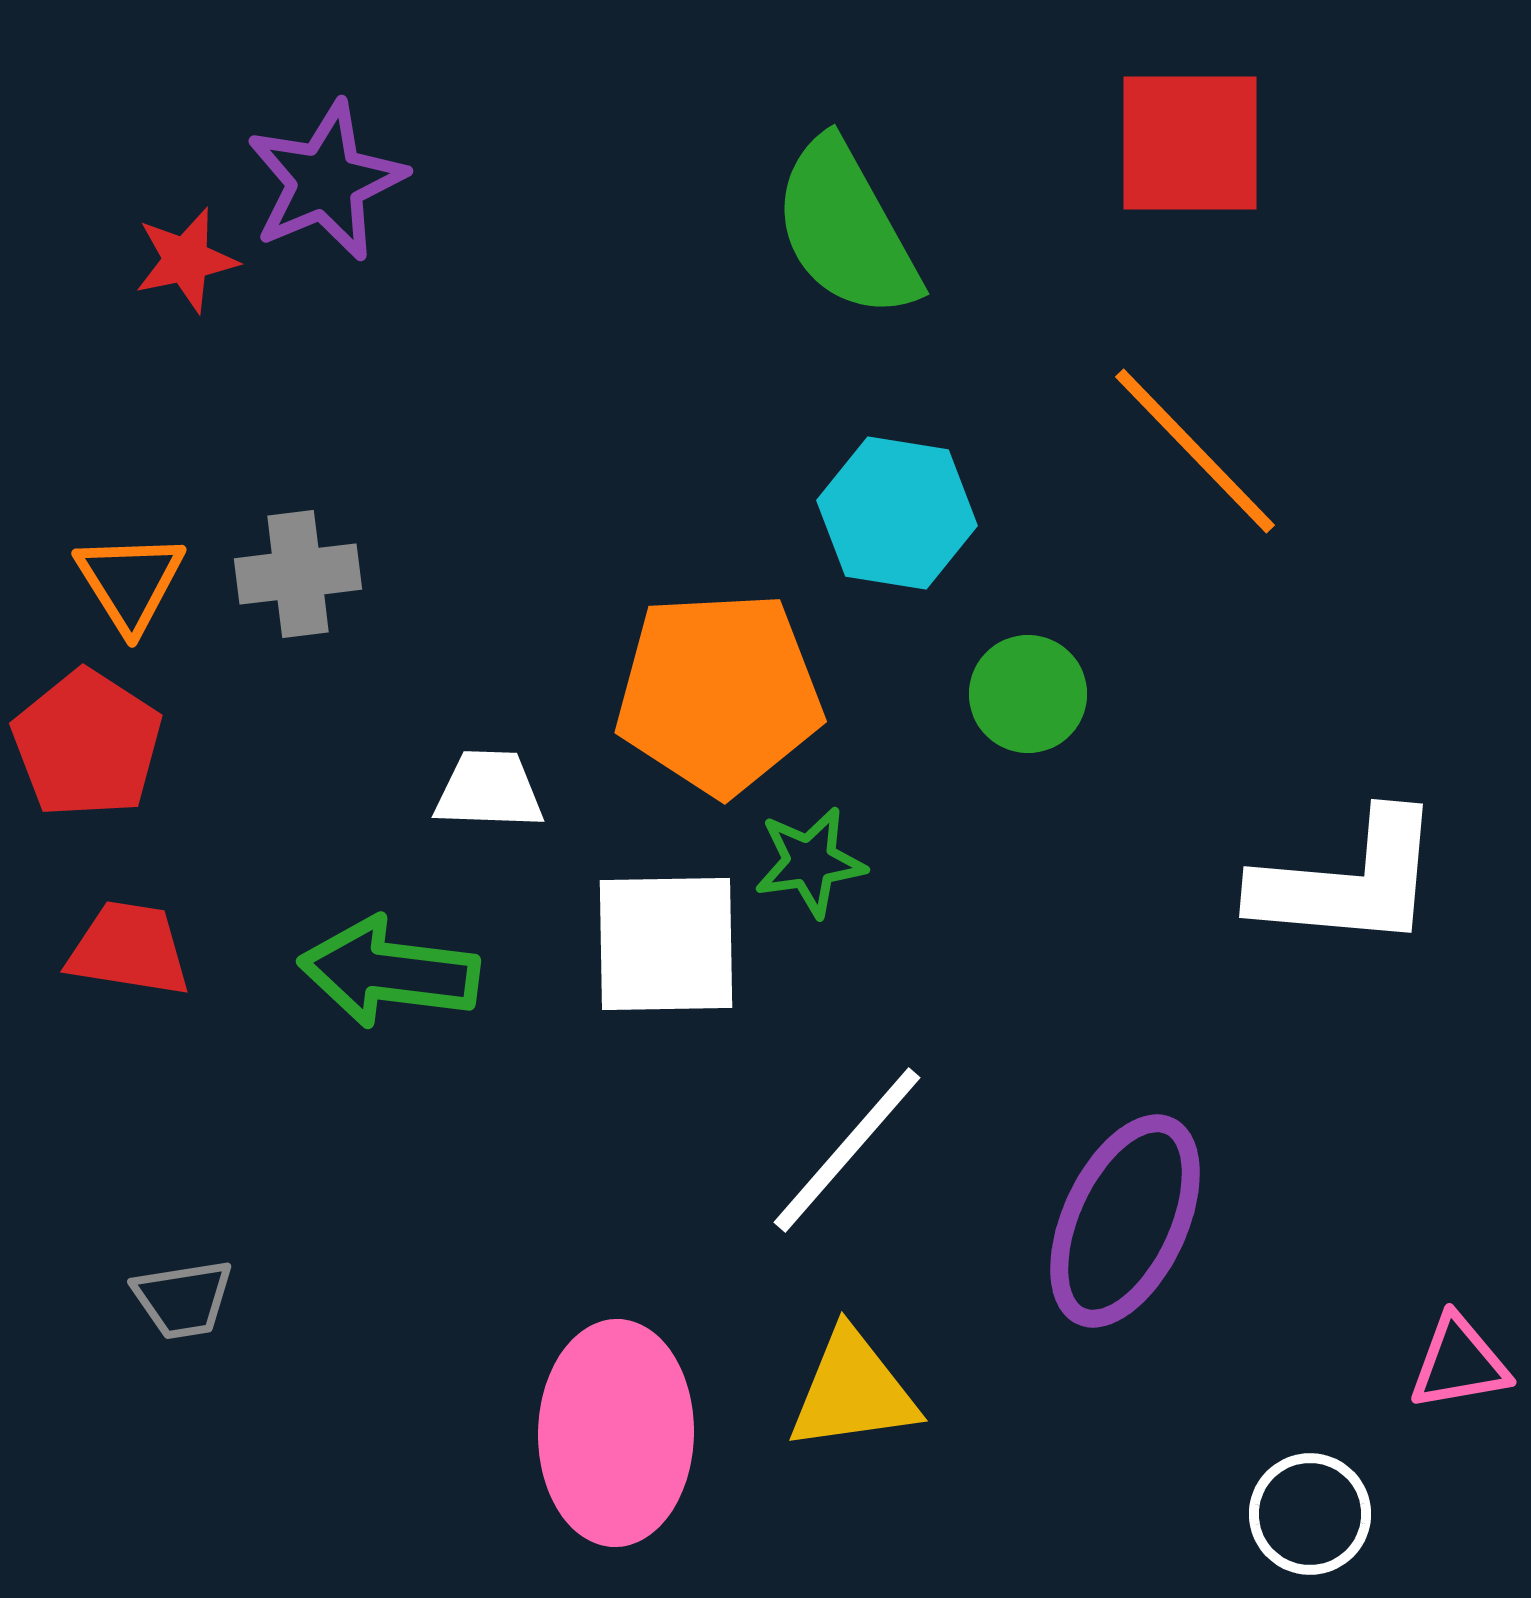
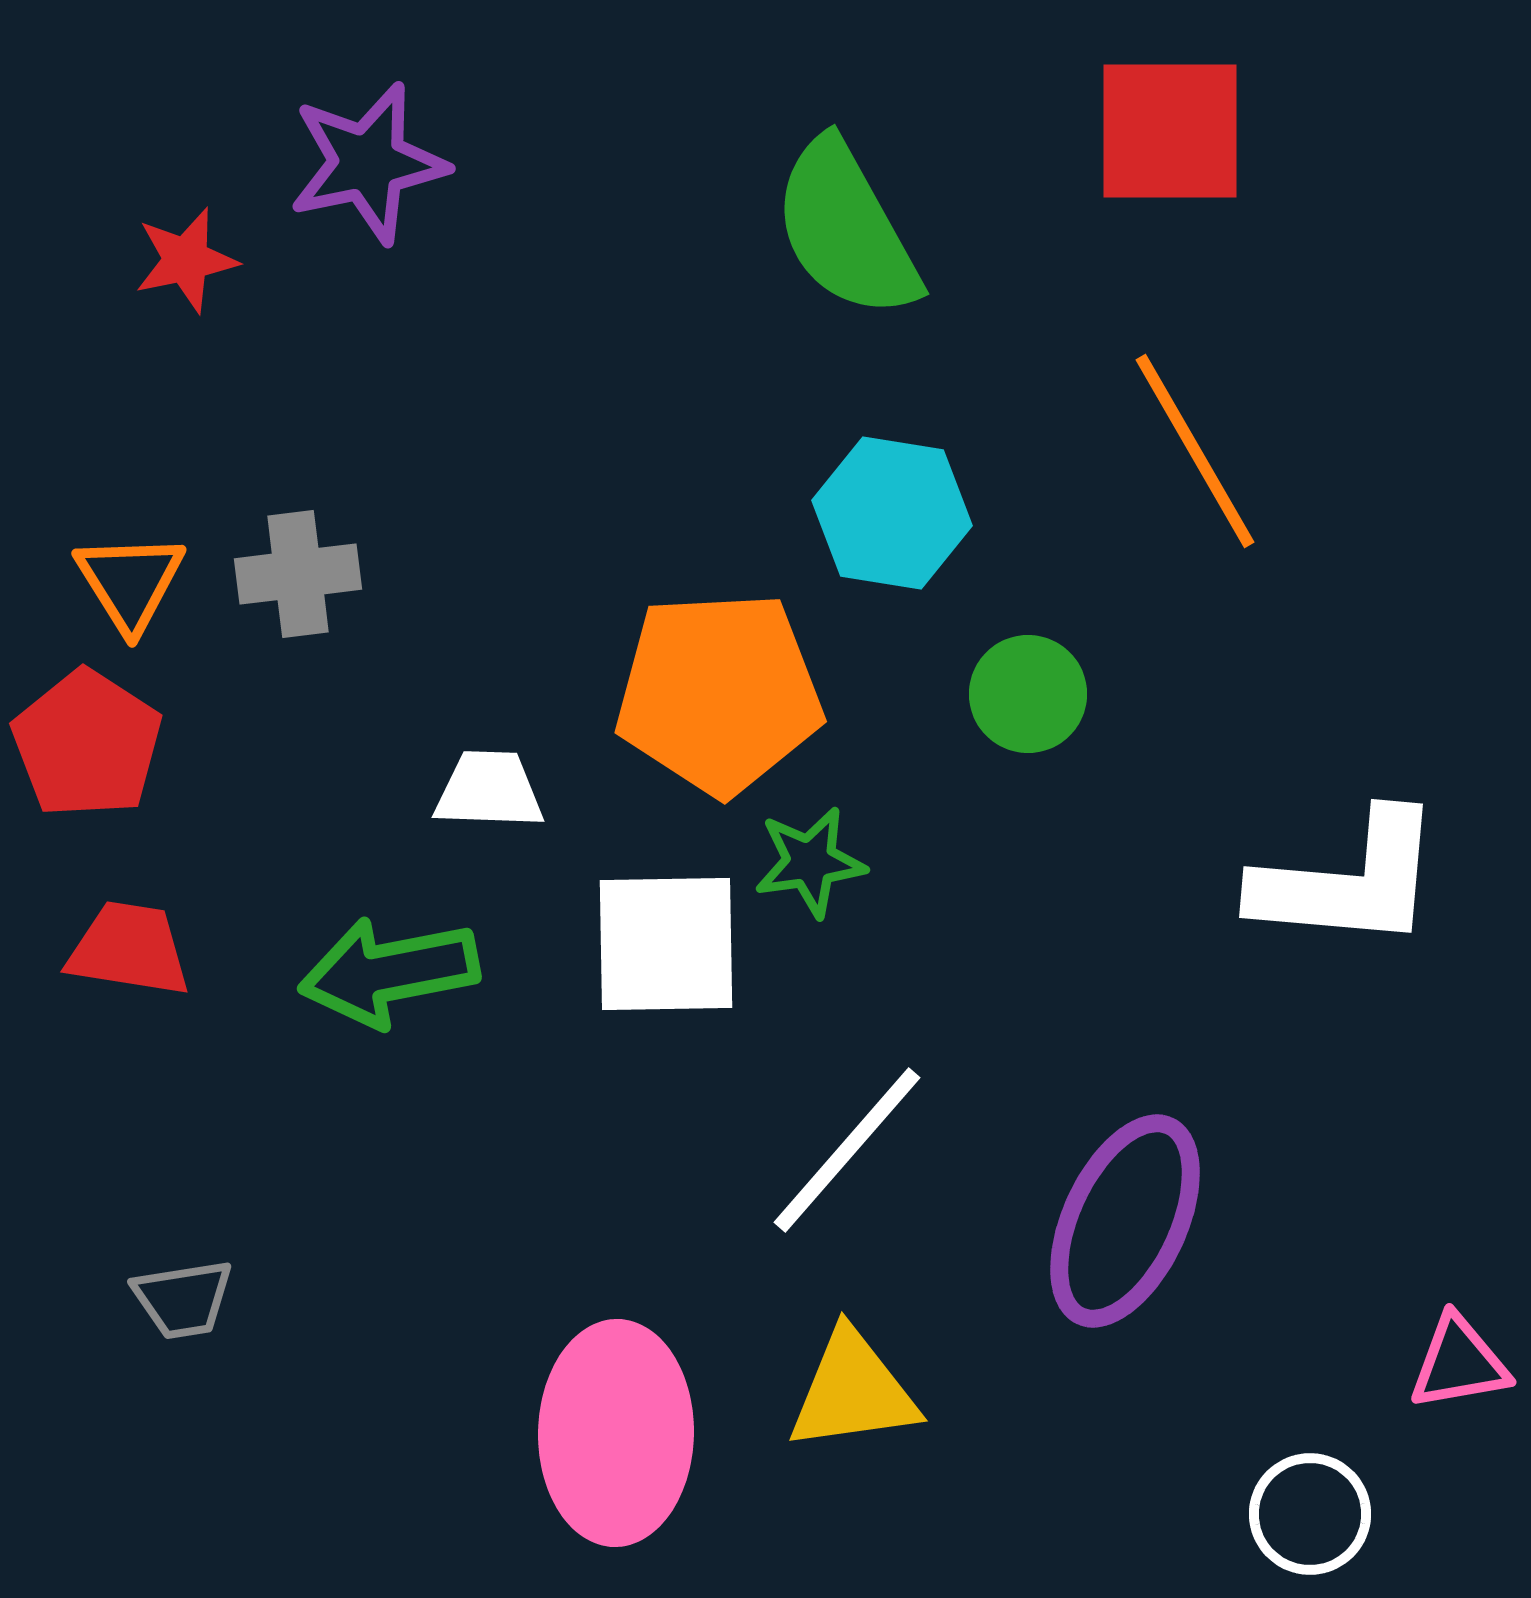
red square: moved 20 px left, 12 px up
purple star: moved 42 px right, 18 px up; rotated 11 degrees clockwise
orange line: rotated 14 degrees clockwise
cyan hexagon: moved 5 px left
green arrow: rotated 18 degrees counterclockwise
